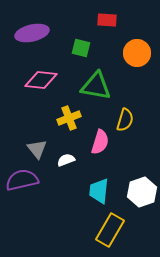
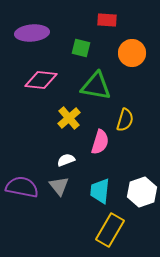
purple ellipse: rotated 8 degrees clockwise
orange circle: moved 5 px left
yellow cross: rotated 20 degrees counterclockwise
gray triangle: moved 22 px right, 37 px down
purple semicircle: moved 7 px down; rotated 24 degrees clockwise
cyan trapezoid: moved 1 px right
